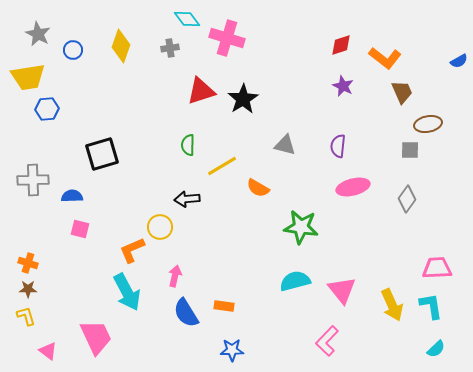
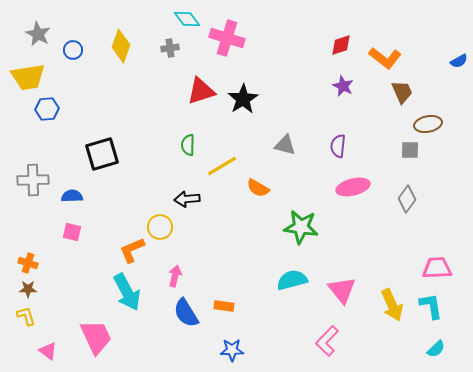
pink square at (80, 229): moved 8 px left, 3 px down
cyan semicircle at (295, 281): moved 3 px left, 1 px up
